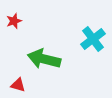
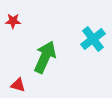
red star: moved 1 px left; rotated 21 degrees clockwise
green arrow: moved 1 px right, 2 px up; rotated 100 degrees clockwise
